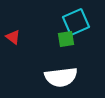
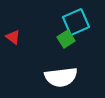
green square: rotated 24 degrees counterclockwise
